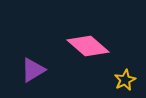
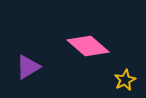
purple triangle: moved 5 px left, 3 px up
